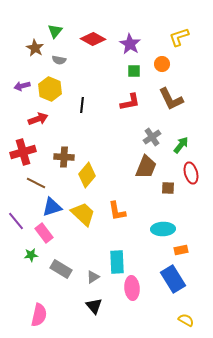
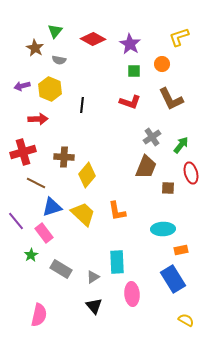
red L-shape: rotated 30 degrees clockwise
red arrow: rotated 18 degrees clockwise
green star: rotated 24 degrees counterclockwise
pink ellipse: moved 6 px down
